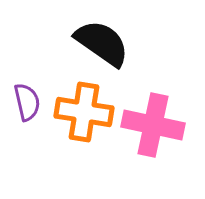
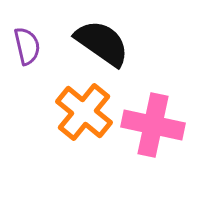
purple semicircle: moved 56 px up
orange cross: rotated 30 degrees clockwise
